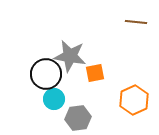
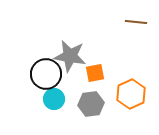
orange hexagon: moved 3 px left, 6 px up
gray hexagon: moved 13 px right, 14 px up
